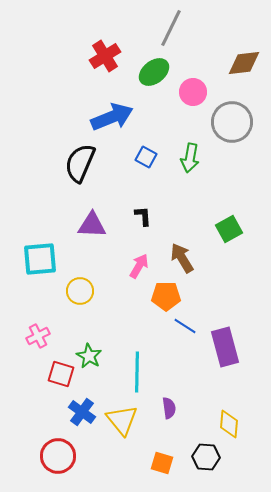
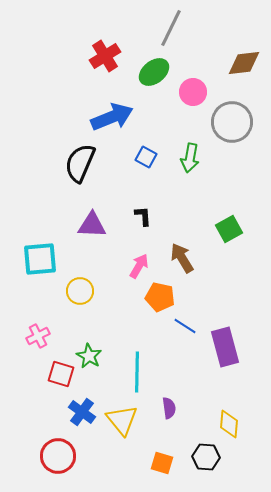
orange pentagon: moved 6 px left, 1 px down; rotated 12 degrees clockwise
